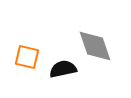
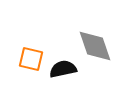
orange square: moved 4 px right, 2 px down
